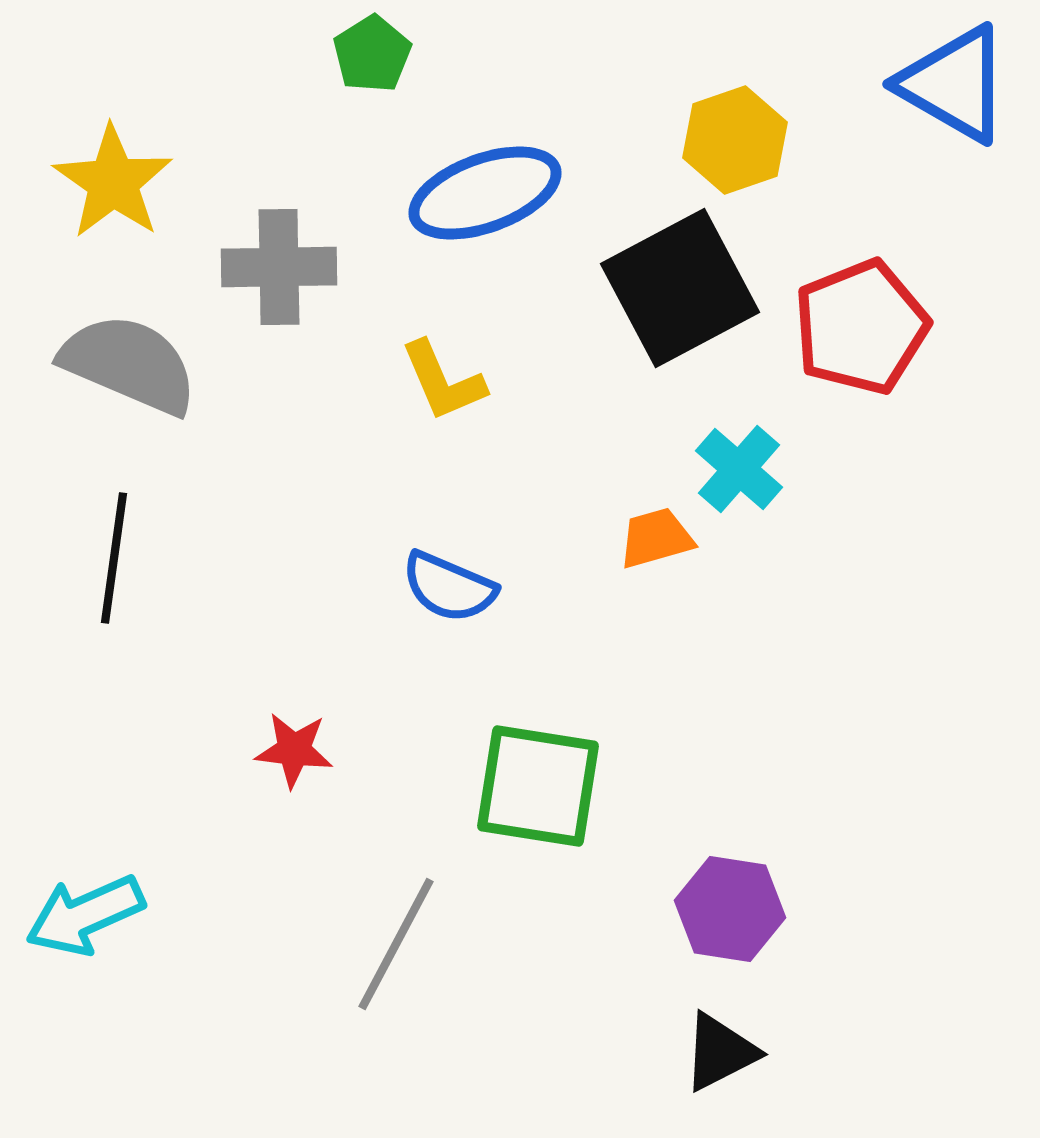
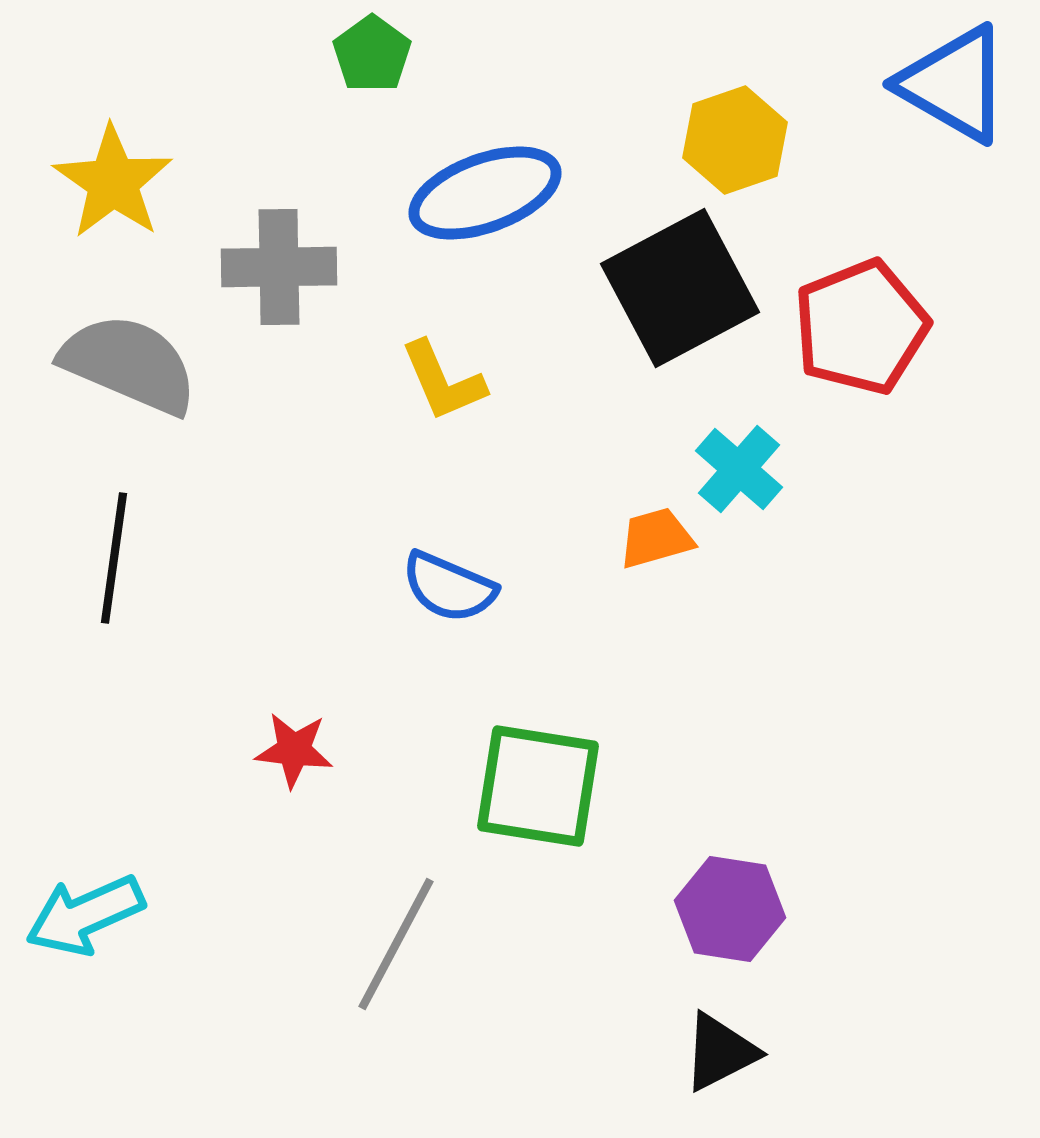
green pentagon: rotated 4 degrees counterclockwise
